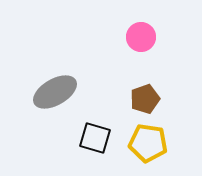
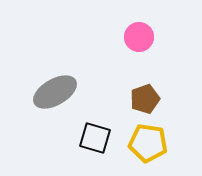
pink circle: moved 2 px left
